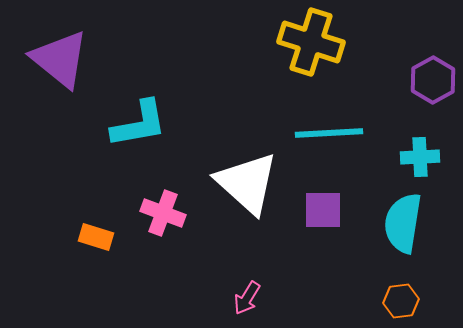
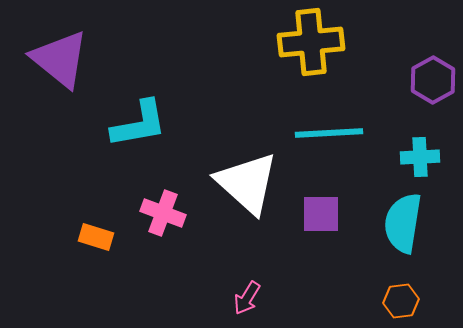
yellow cross: rotated 24 degrees counterclockwise
purple square: moved 2 px left, 4 px down
